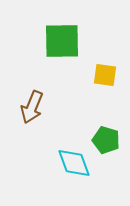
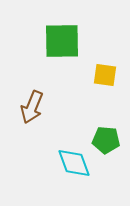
green pentagon: rotated 12 degrees counterclockwise
